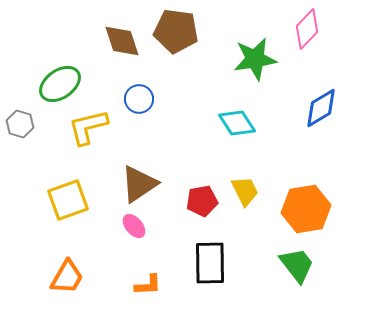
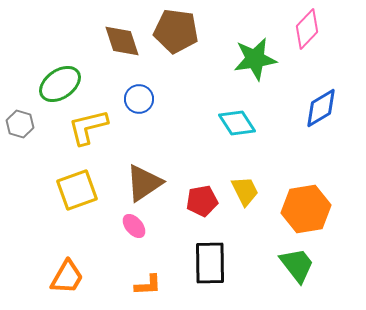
brown triangle: moved 5 px right, 1 px up
yellow square: moved 9 px right, 10 px up
